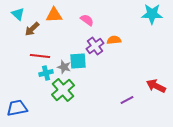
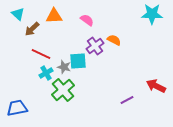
orange triangle: moved 1 px down
orange semicircle: rotated 32 degrees clockwise
red line: moved 1 px right, 2 px up; rotated 18 degrees clockwise
cyan cross: rotated 16 degrees counterclockwise
